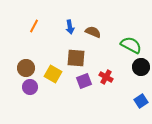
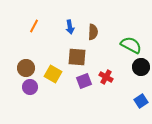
brown semicircle: rotated 70 degrees clockwise
brown square: moved 1 px right, 1 px up
